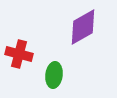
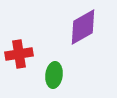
red cross: rotated 24 degrees counterclockwise
